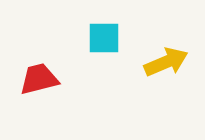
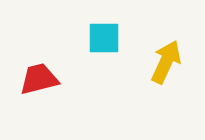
yellow arrow: rotated 42 degrees counterclockwise
